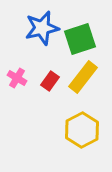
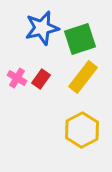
red rectangle: moved 9 px left, 2 px up
